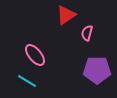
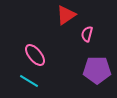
pink semicircle: moved 1 px down
cyan line: moved 2 px right
